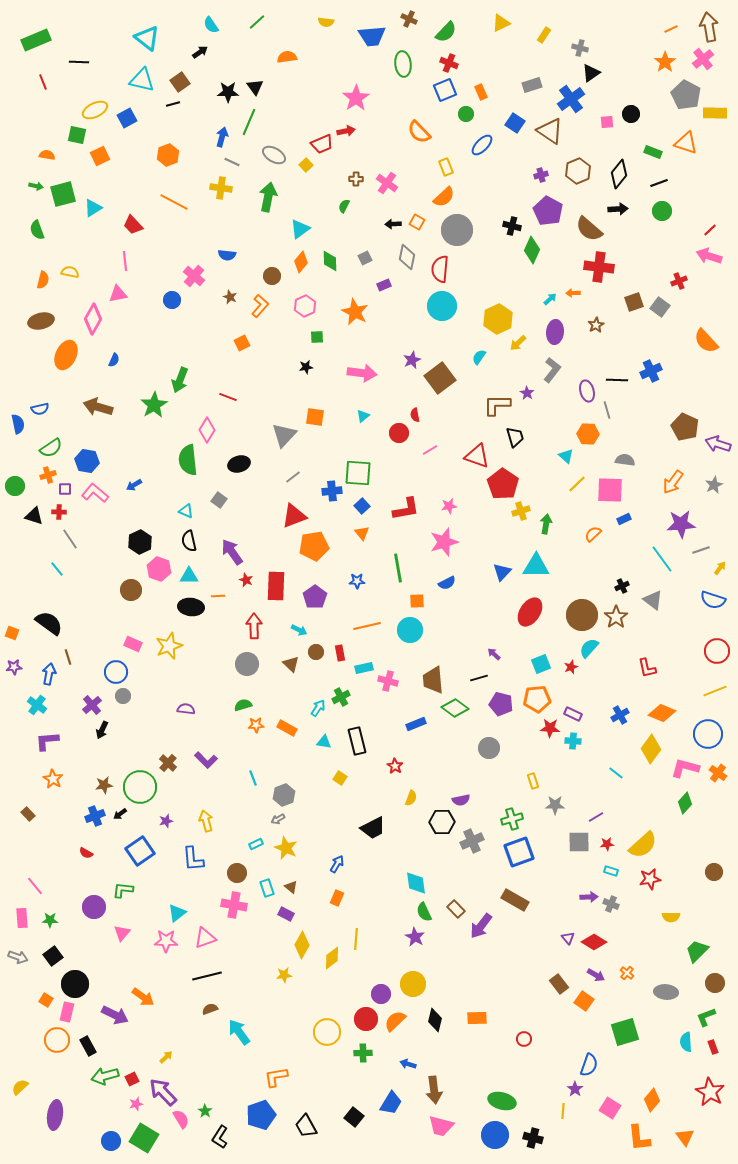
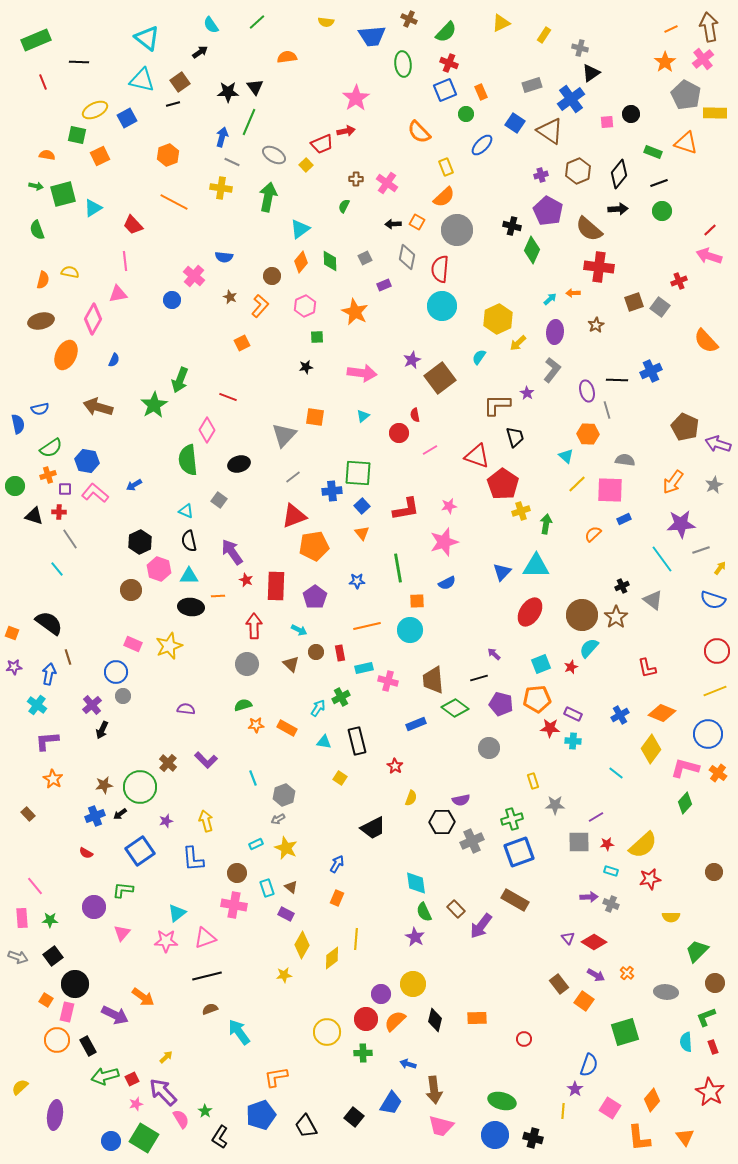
blue semicircle at (227, 255): moved 3 px left, 2 px down
